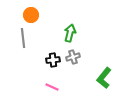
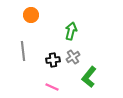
green arrow: moved 1 px right, 2 px up
gray line: moved 13 px down
gray cross: rotated 16 degrees counterclockwise
green L-shape: moved 15 px left, 1 px up
